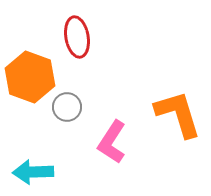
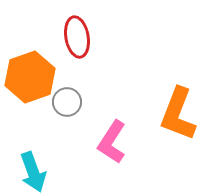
orange hexagon: rotated 21 degrees clockwise
gray circle: moved 5 px up
orange L-shape: rotated 142 degrees counterclockwise
cyan arrow: rotated 108 degrees counterclockwise
